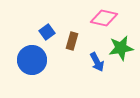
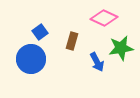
pink diamond: rotated 12 degrees clockwise
blue square: moved 7 px left
blue circle: moved 1 px left, 1 px up
